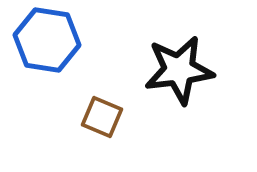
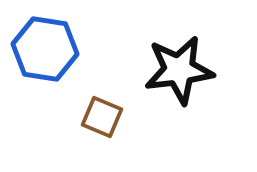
blue hexagon: moved 2 px left, 9 px down
